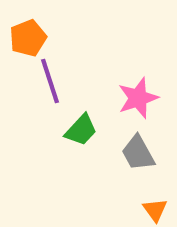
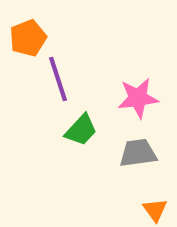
purple line: moved 8 px right, 2 px up
pink star: rotated 12 degrees clockwise
gray trapezoid: rotated 111 degrees clockwise
